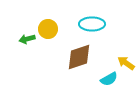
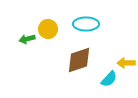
cyan ellipse: moved 6 px left
brown diamond: moved 3 px down
yellow arrow: rotated 36 degrees counterclockwise
cyan semicircle: rotated 18 degrees counterclockwise
